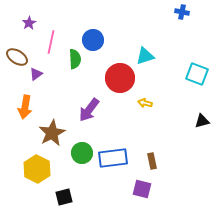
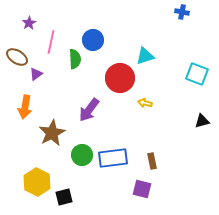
green circle: moved 2 px down
yellow hexagon: moved 13 px down
